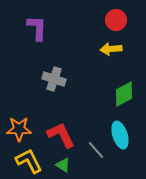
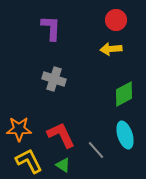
purple L-shape: moved 14 px right
cyan ellipse: moved 5 px right
